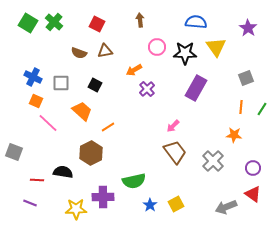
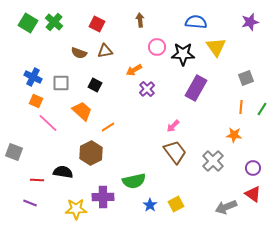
purple star at (248, 28): moved 2 px right, 6 px up; rotated 24 degrees clockwise
black star at (185, 53): moved 2 px left, 1 px down
